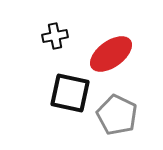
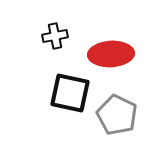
red ellipse: rotated 33 degrees clockwise
